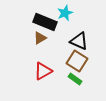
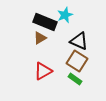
cyan star: moved 2 px down
